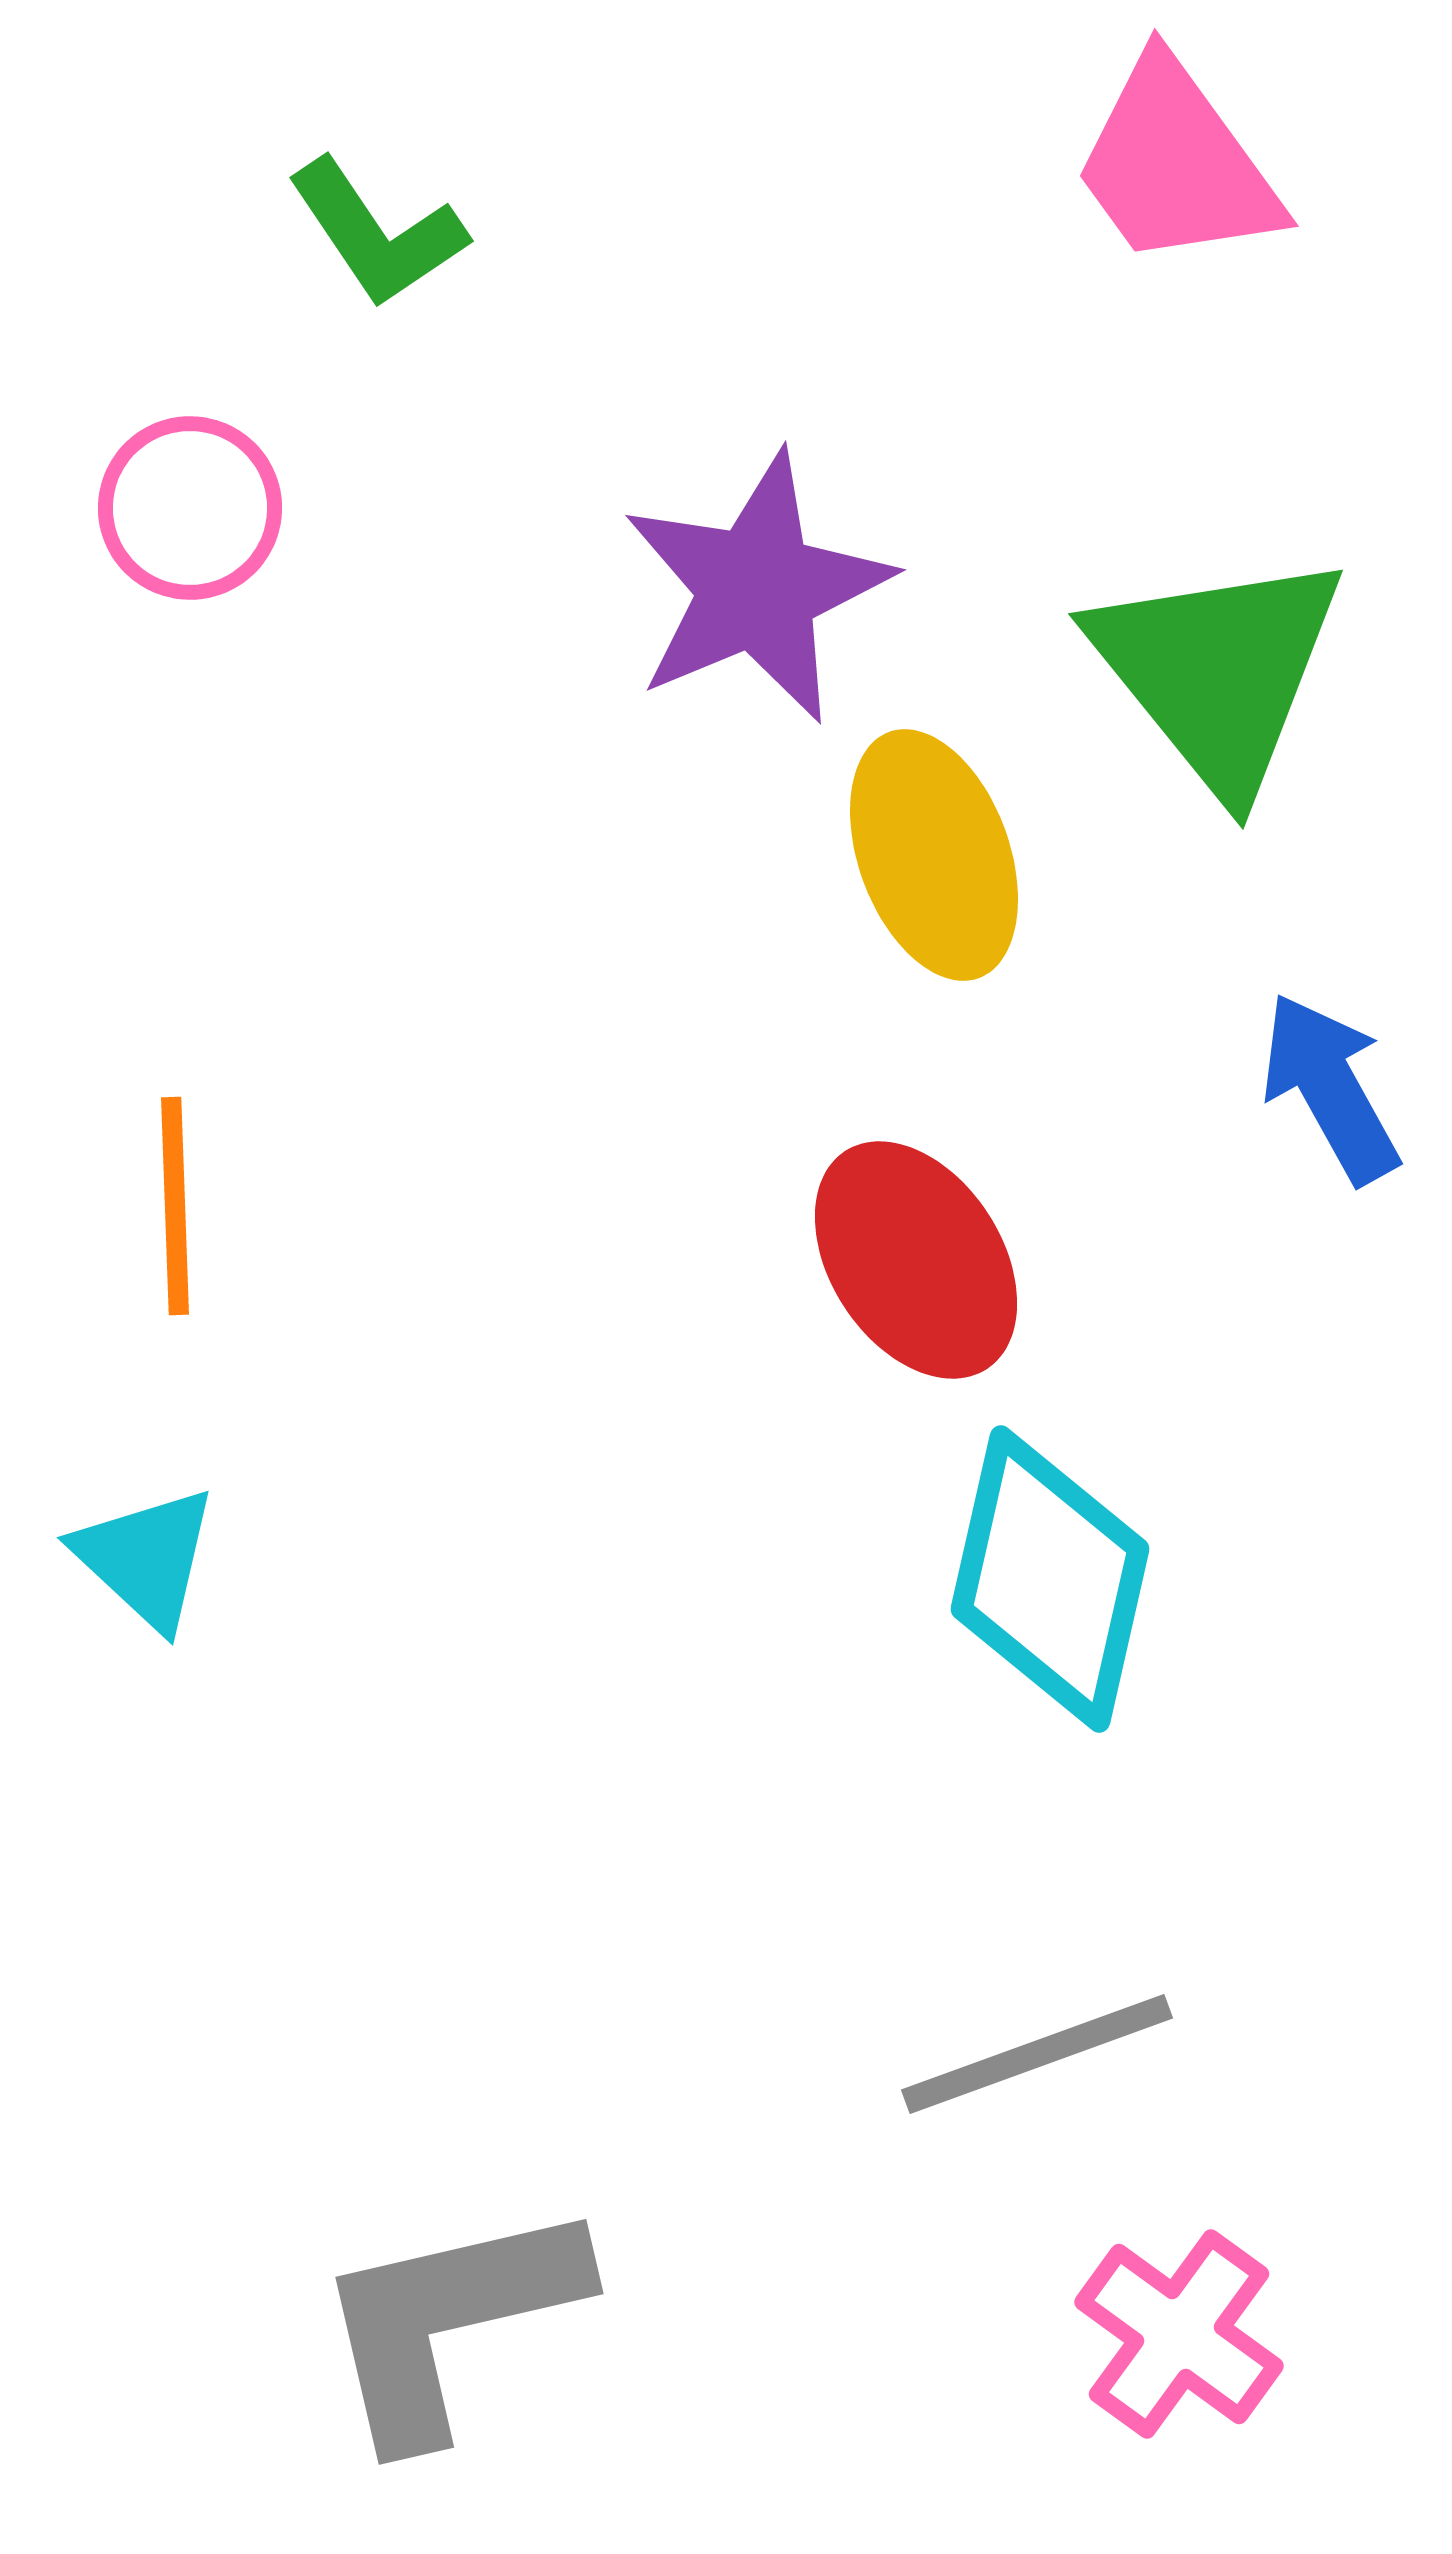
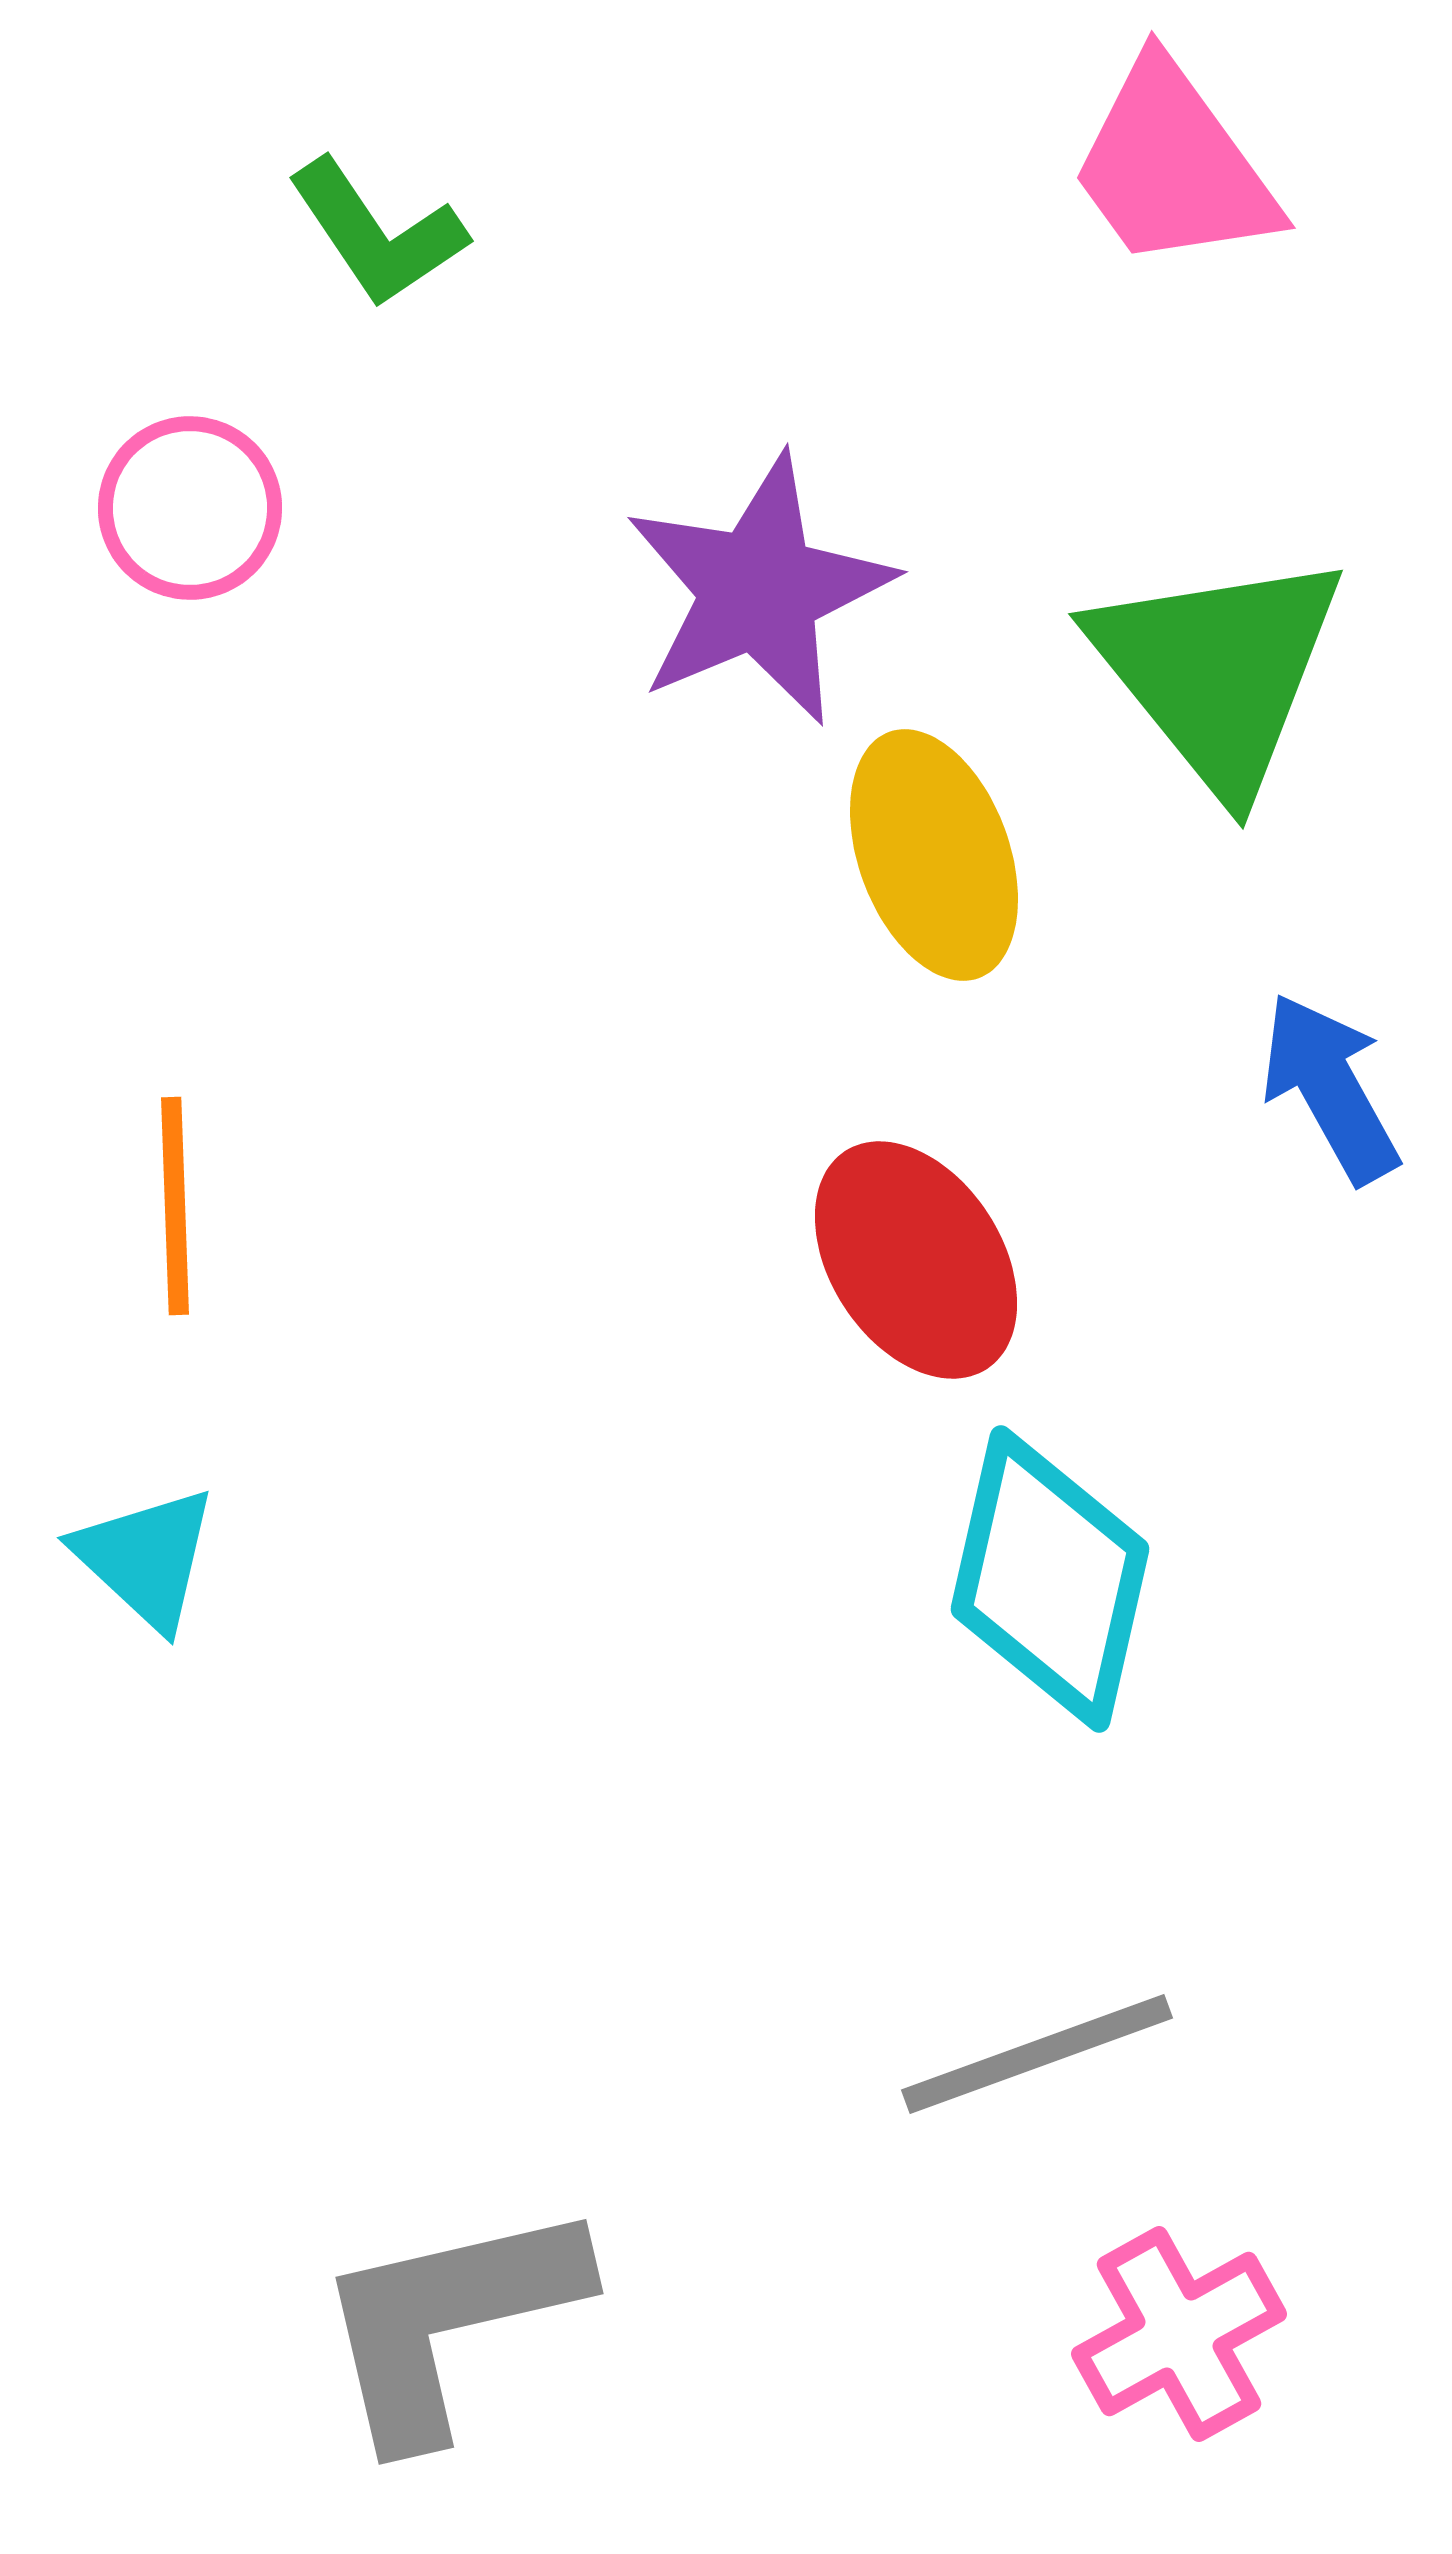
pink trapezoid: moved 3 px left, 2 px down
purple star: moved 2 px right, 2 px down
pink cross: rotated 25 degrees clockwise
